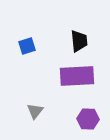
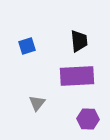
gray triangle: moved 2 px right, 8 px up
